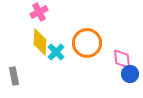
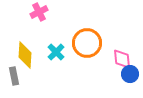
yellow diamond: moved 15 px left, 13 px down
